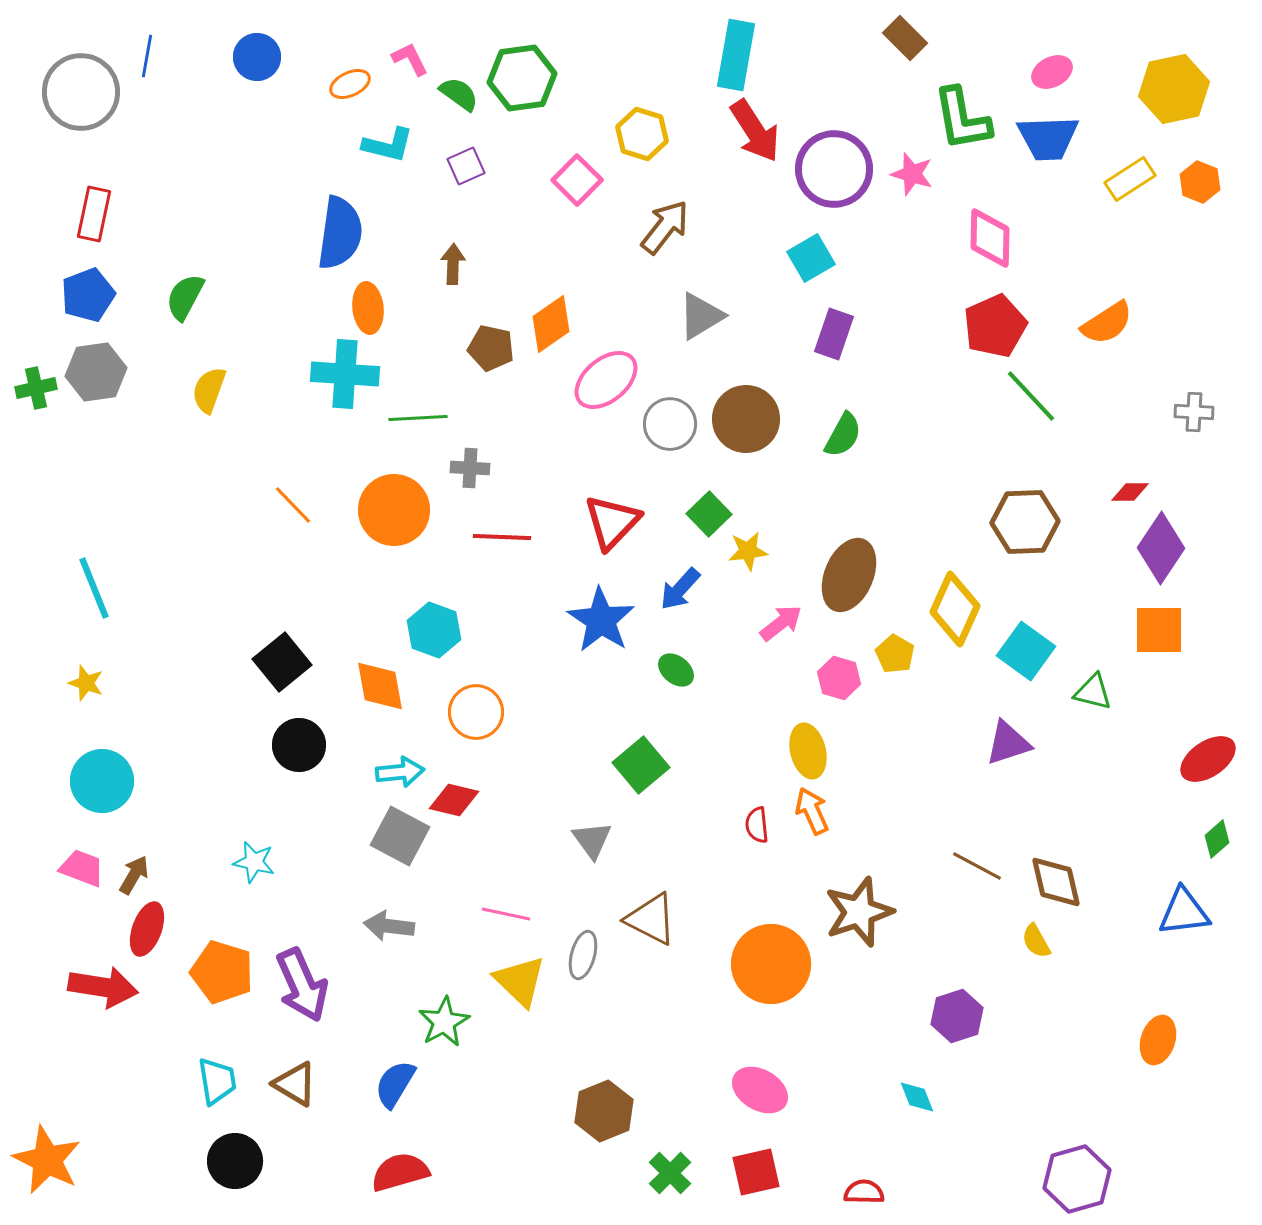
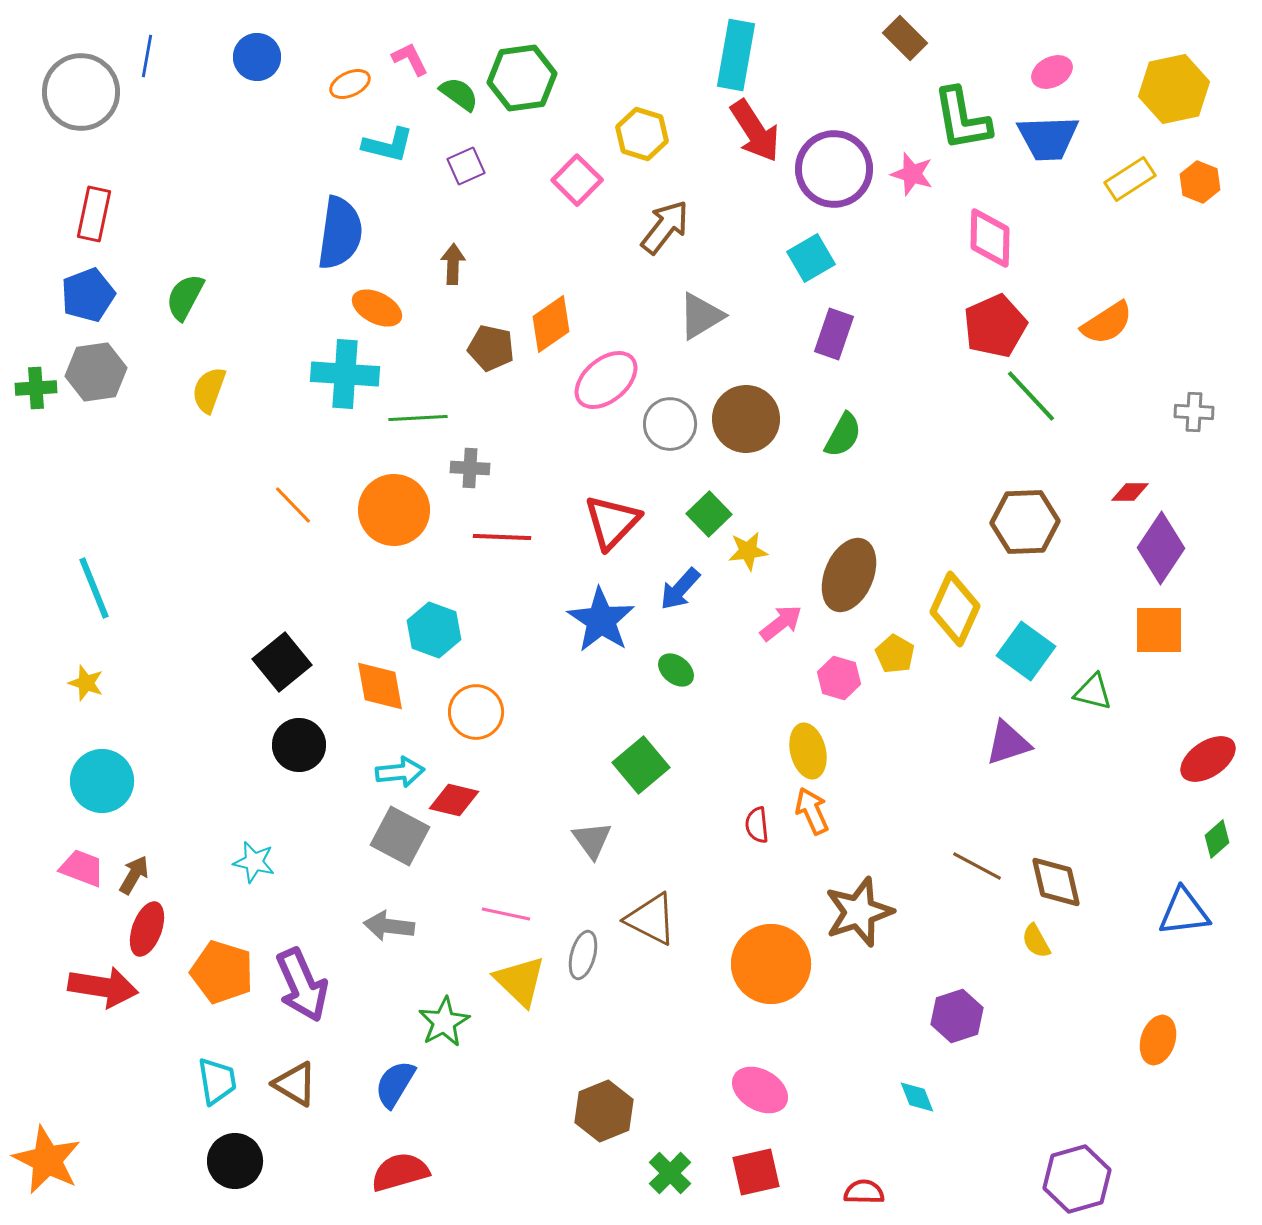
orange ellipse at (368, 308): moved 9 px right; rotated 57 degrees counterclockwise
green cross at (36, 388): rotated 9 degrees clockwise
